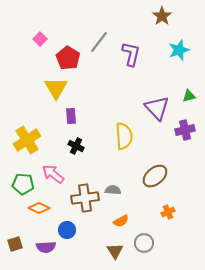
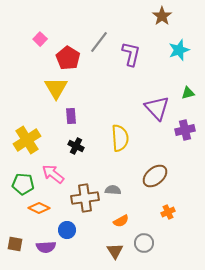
green triangle: moved 1 px left, 3 px up
yellow semicircle: moved 4 px left, 2 px down
brown square: rotated 28 degrees clockwise
